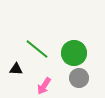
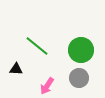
green line: moved 3 px up
green circle: moved 7 px right, 3 px up
pink arrow: moved 3 px right
